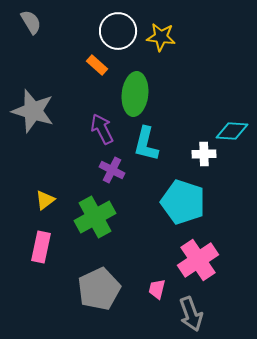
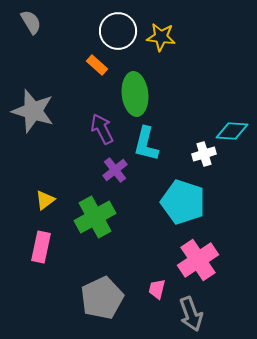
green ellipse: rotated 12 degrees counterclockwise
white cross: rotated 15 degrees counterclockwise
purple cross: moved 3 px right; rotated 25 degrees clockwise
gray pentagon: moved 3 px right, 9 px down
